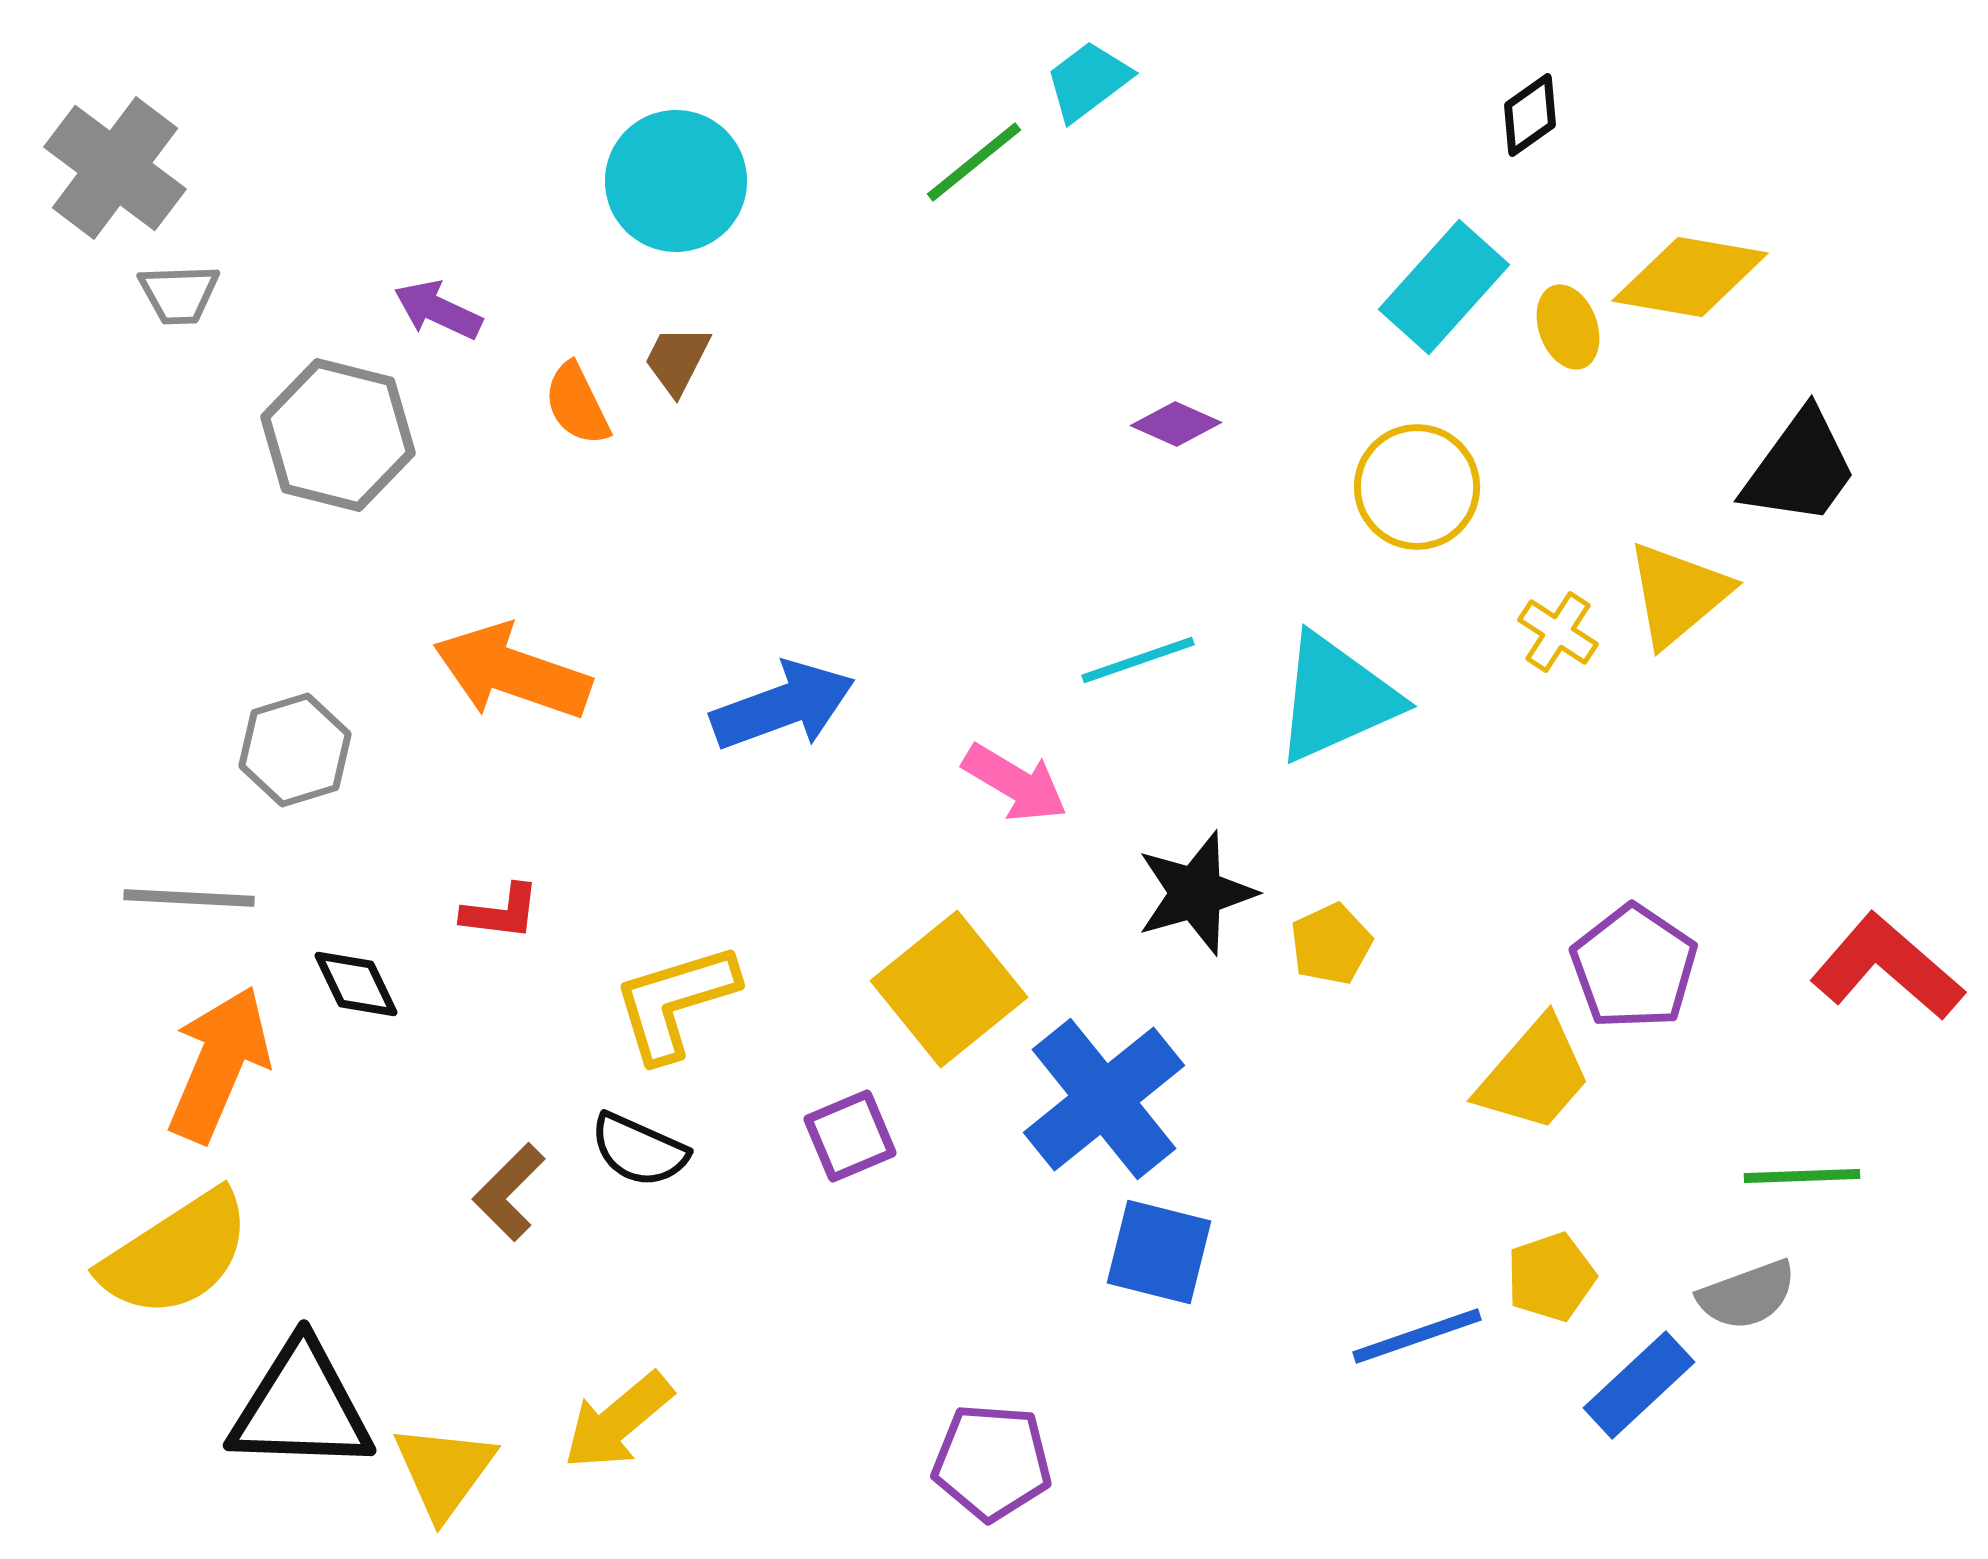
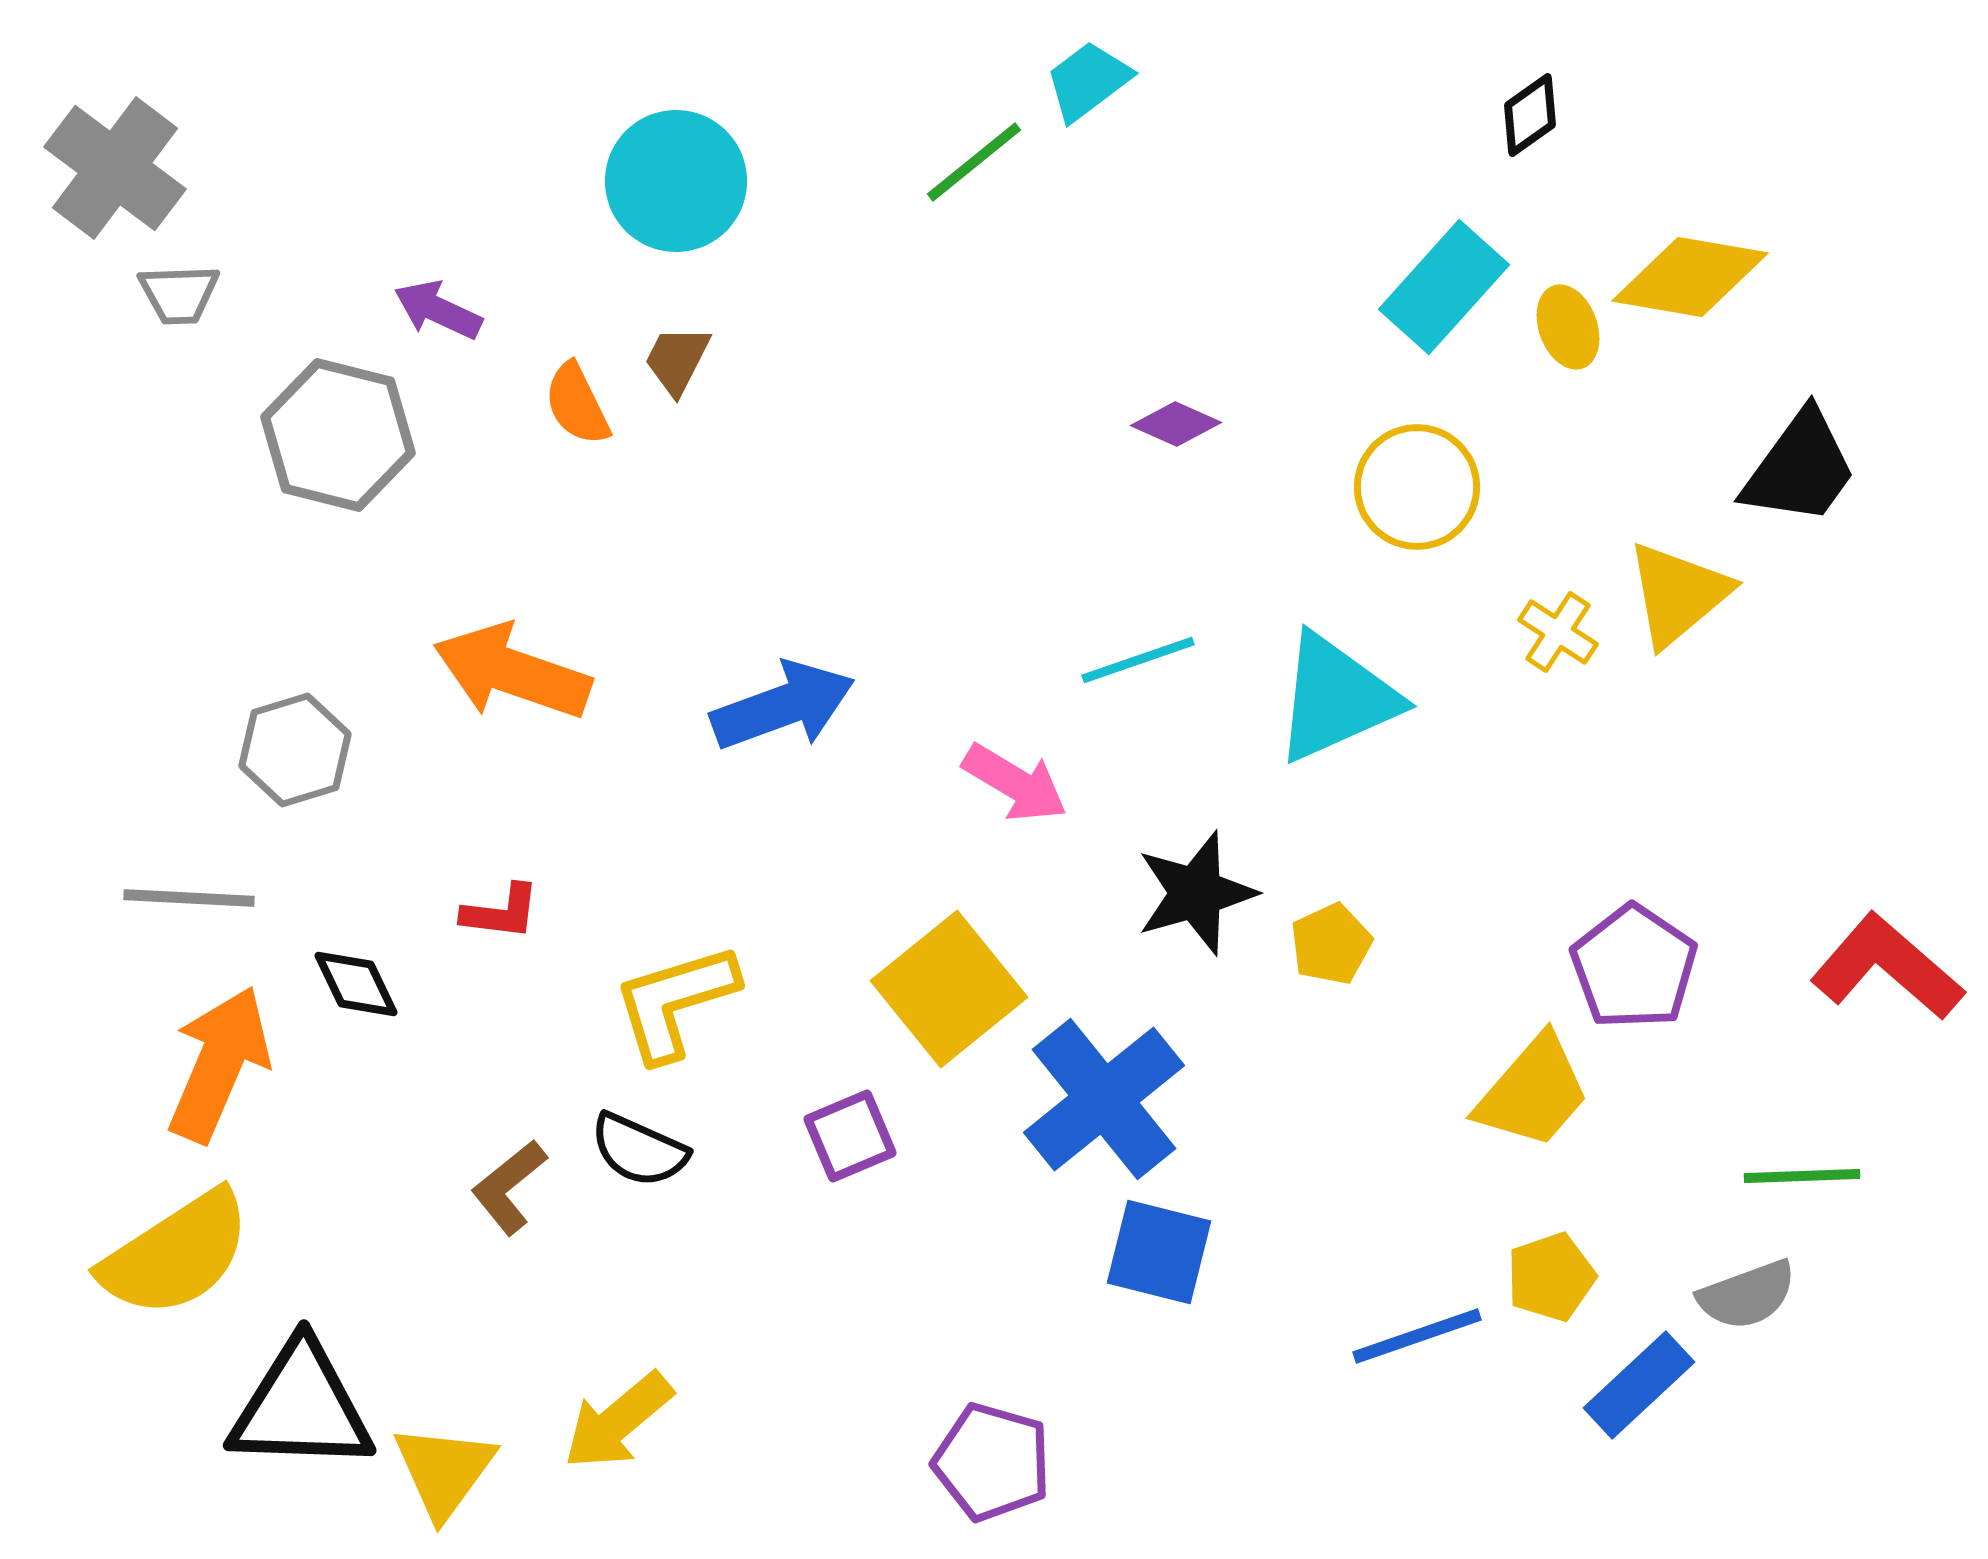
yellow trapezoid at (1534, 1075): moved 1 px left, 17 px down
brown L-shape at (509, 1192): moved 5 px up; rotated 6 degrees clockwise
purple pentagon at (992, 1462): rotated 12 degrees clockwise
